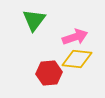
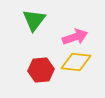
yellow diamond: moved 1 px left, 3 px down
red hexagon: moved 8 px left, 3 px up
